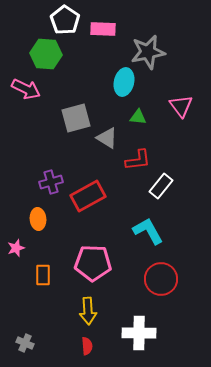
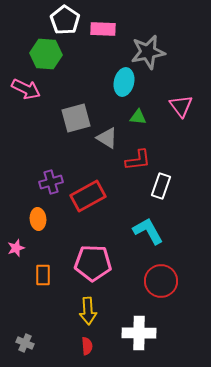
white rectangle: rotated 20 degrees counterclockwise
red circle: moved 2 px down
